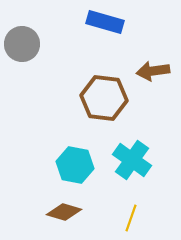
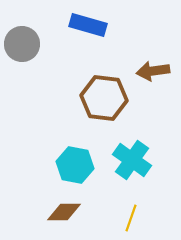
blue rectangle: moved 17 px left, 3 px down
brown diamond: rotated 16 degrees counterclockwise
